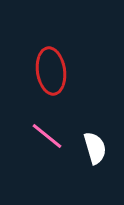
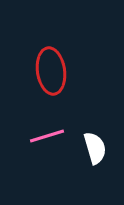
pink line: rotated 56 degrees counterclockwise
